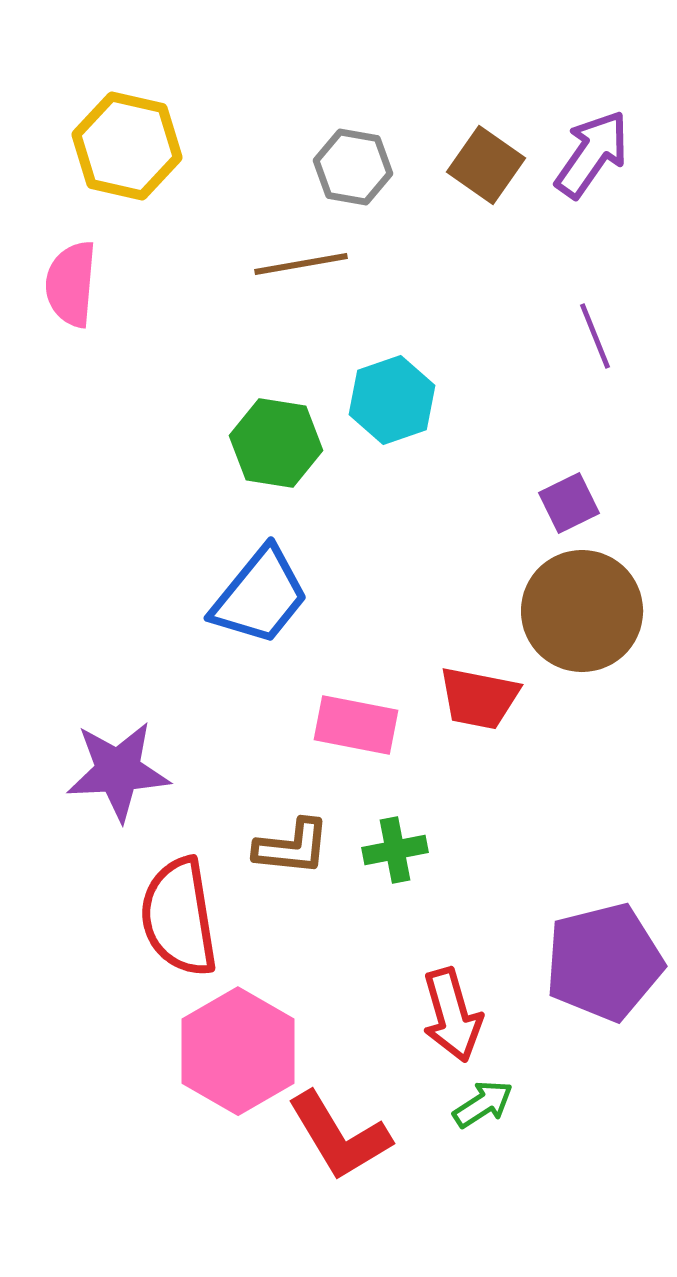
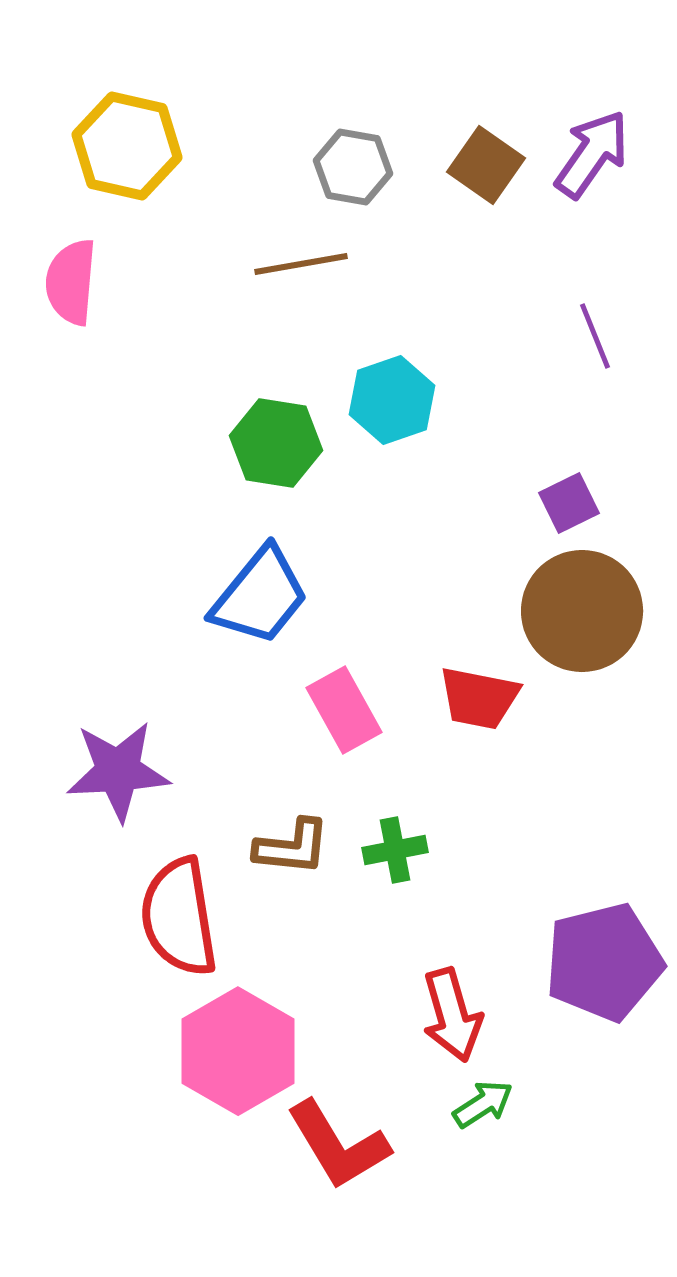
pink semicircle: moved 2 px up
pink rectangle: moved 12 px left, 15 px up; rotated 50 degrees clockwise
red L-shape: moved 1 px left, 9 px down
